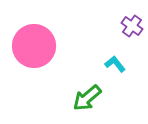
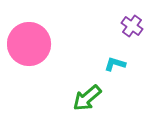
pink circle: moved 5 px left, 2 px up
cyan L-shape: rotated 35 degrees counterclockwise
